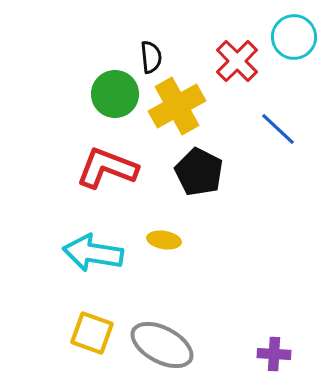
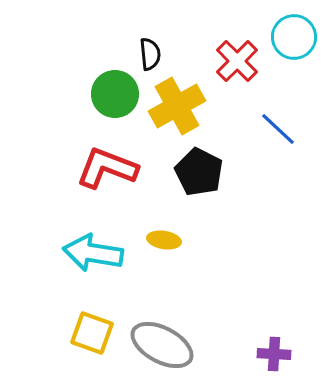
black semicircle: moved 1 px left, 3 px up
